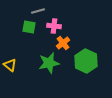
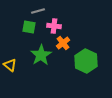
green star: moved 8 px left, 8 px up; rotated 20 degrees counterclockwise
